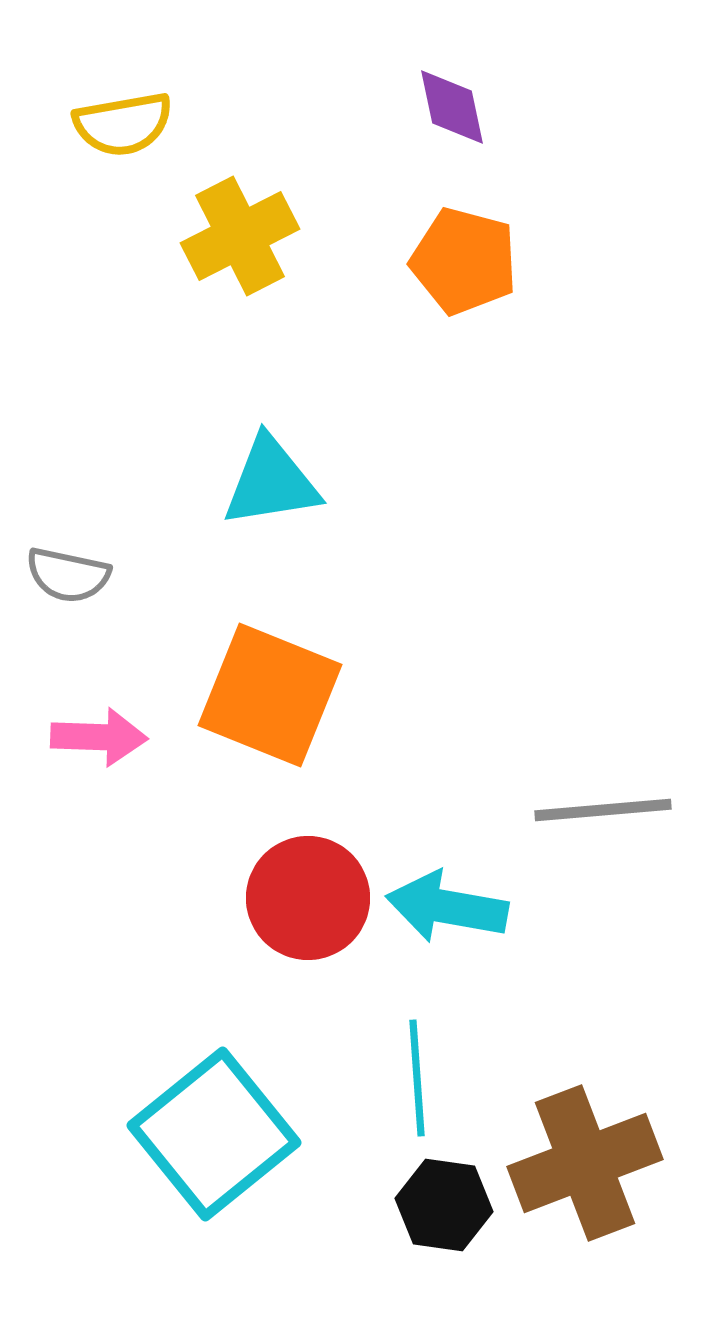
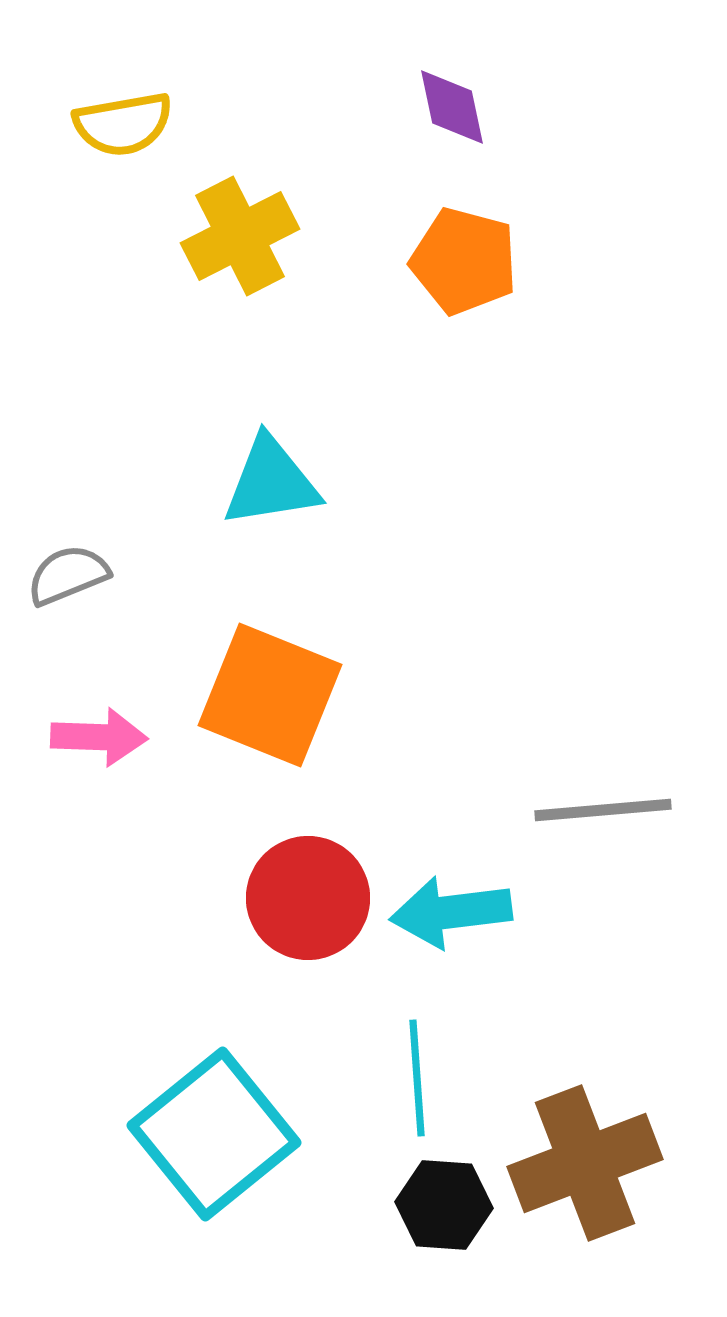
gray semicircle: rotated 146 degrees clockwise
cyan arrow: moved 4 px right, 5 px down; rotated 17 degrees counterclockwise
black hexagon: rotated 4 degrees counterclockwise
